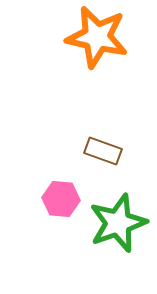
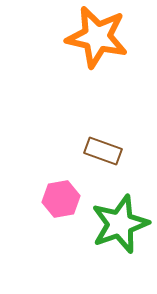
pink hexagon: rotated 15 degrees counterclockwise
green star: moved 2 px right, 1 px down
